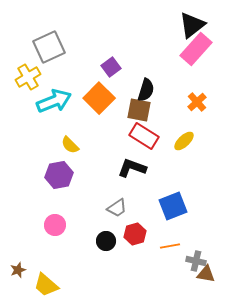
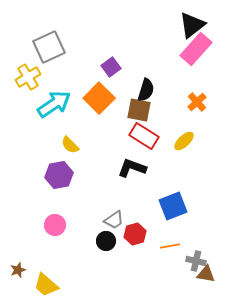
cyan arrow: moved 3 px down; rotated 12 degrees counterclockwise
gray trapezoid: moved 3 px left, 12 px down
